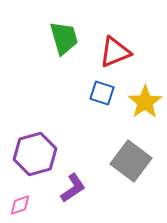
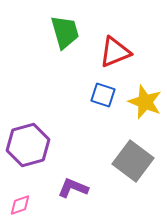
green trapezoid: moved 1 px right, 6 px up
blue square: moved 1 px right, 2 px down
yellow star: rotated 16 degrees counterclockwise
purple hexagon: moved 7 px left, 9 px up
gray square: moved 2 px right
purple L-shape: rotated 124 degrees counterclockwise
